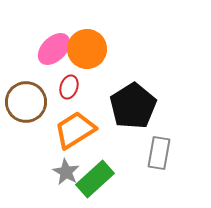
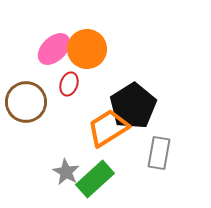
red ellipse: moved 3 px up
orange trapezoid: moved 33 px right, 2 px up
